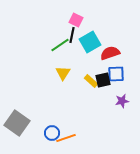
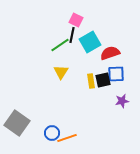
yellow triangle: moved 2 px left, 1 px up
yellow rectangle: rotated 40 degrees clockwise
orange line: moved 1 px right
